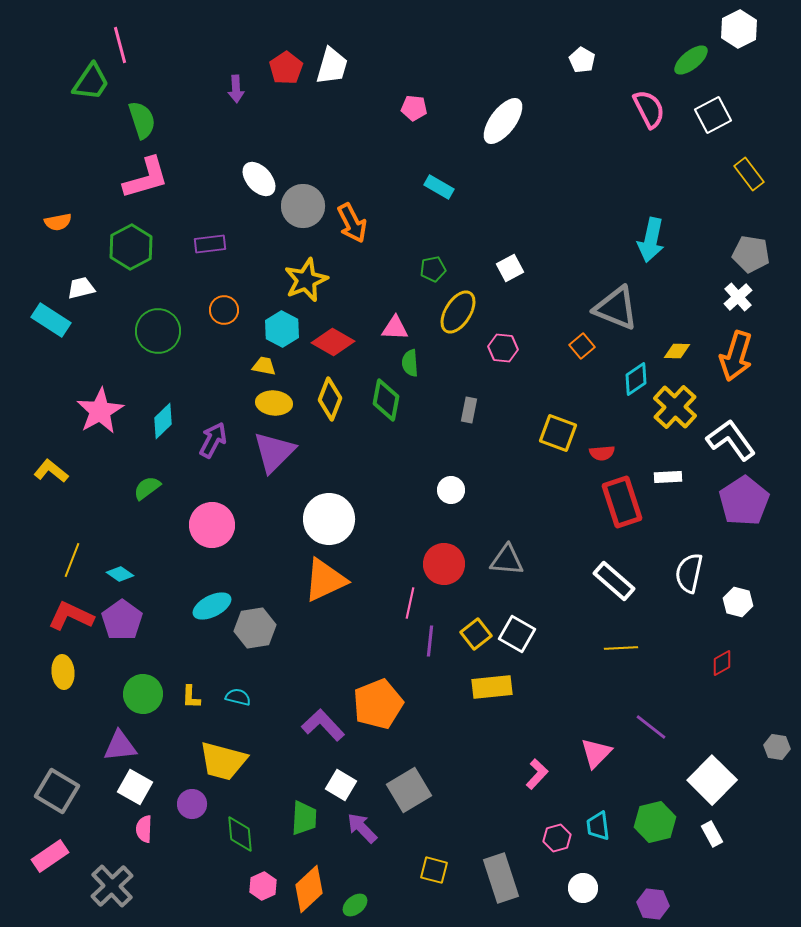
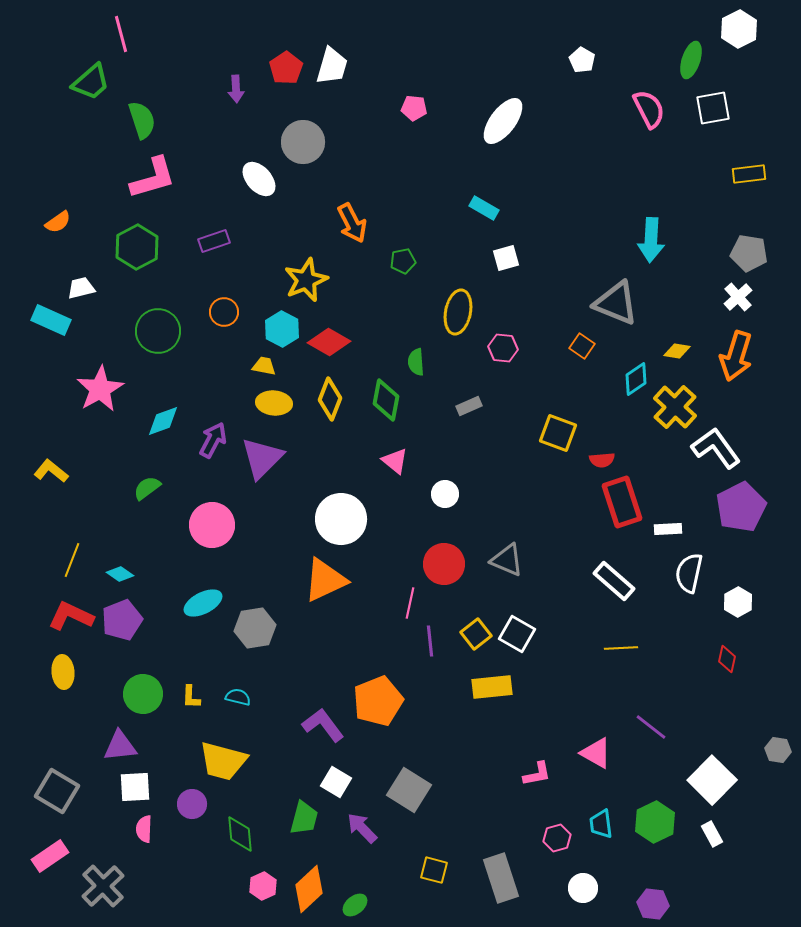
pink line at (120, 45): moved 1 px right, 11 px up
green ellipse at (691, 60): rotated 33 degrees counterclockwise
green trapezoid at (91, 82): rotated 15 degrees clockwise
white square at (713, 115): moved 7 px up; rotated 18 degrees clockwise
yellow rectangle at (749, 174): rotated 60 degrees counterclockwise
pink L-shape at (146, 178): moved 7 px right
cyan rectangle at (439, 187): moved 45 px right, 21 px down
gray circle at (303, 206): moved 64 px up
orange semicircle at (58, 222): rotated 24 degrees counterclockwise
cyan arrow at (651, 240): rotated 9 degrees counterclockwise
purple rectangle at (210, 244): moved 4 px right, 3 px up; rotated 12 degrees counterclockwise
green hexagon at (131, 247): moved 6 px right
gray pentagon at (751, 254): moved 2 px left, 1 px up
white square at (510, 268): moved 4 px left, 10 px up; rotated 12 degrees clockwise
green pentagon at (433, 269): moved 30 px left, 8 px up
gray triangle at (616, 308): moved 5 px up
orange circle at (224, 310): moved 2 px down
yellow ellipse at (458, 312): rotated 21 degrees counterclockwise
cyan rectangle at (51, 320): rotated 9 degrees counterclockwise
pink triangle at (395, 328): moved 133 px down; rotated 36 degrees clockwise
red diamond at (333, 342): moved 4 px left
orange square at (582, 346): rotated 15 degrees counterclockwise
yellow diamond at (677, 351): rotated 8 degrees clockwise
green semicircle at (410, 363): moved 6 px right, 1 px up
gray rectangle at (469, 410): moved 4 px up; rotated 55 degrees clockwise
pink star at (100, 411): moved 22 px up
cyan diamond at (163, 421): rotated 24 degrees clockwise
white L-shape at (731, 440): moved 15 px left, 8 px down
purple triangle at (274, 452): moved 12 px left, 6 px down
red semicircle at (602, 453): moved 7 px down
white rectangle at (668, 477): moved 52 px down
white circle at (451, 490): moved 6 px left, 4 px down
purple pentagon at (744, 501): moved 3 px left, 6 px down; rotated 6 degrees clockwise
white circle at (329, 519): moved 12 px right
gray triangle at (507, 560): rotated 18 degrees clockwise
white hexagon at (738, 602): rotated 16 degrees clockwise
cyan ellipse at (212, 606): moved 9 px left, 3 px up
purple pentagon at (122, 620): rotated 15 degrees clockwise
purple line at (430, 641): rotated 12 degrees counterclockwise
red diamond at (722, 663): moved 5 px right, 4 px up; rotated 48 degrees counterclockwise
orange pentagon at (378, 704): moved 3 px up
purple L-shape at (323, 725): rotated 6 degrees clockwise
gray hexagon at (777, 747): moved 1 px right, 3 px down
pink triangle at (596, 753): rotated 44 degrees counterclockwise
pink L-shape at (537, 774): rotated 36 degrees clockwise
white square at (341, 785): moved 5 px left, 3 px up
white square at (135, 787): rotated 32 degrees counterclockwise
gray square at (409, 790): rotated 27 degrees counterclockwise
green trapezoid at (304, 818): rotated 12 degrees clockwise
green hexagon at (655, 822): rotated 12 degrees counterclockwise
cyan trapezoid at (598, 826): moved 3 px right, 2 px up
gray cross at (112, 886): moved 9 px left
